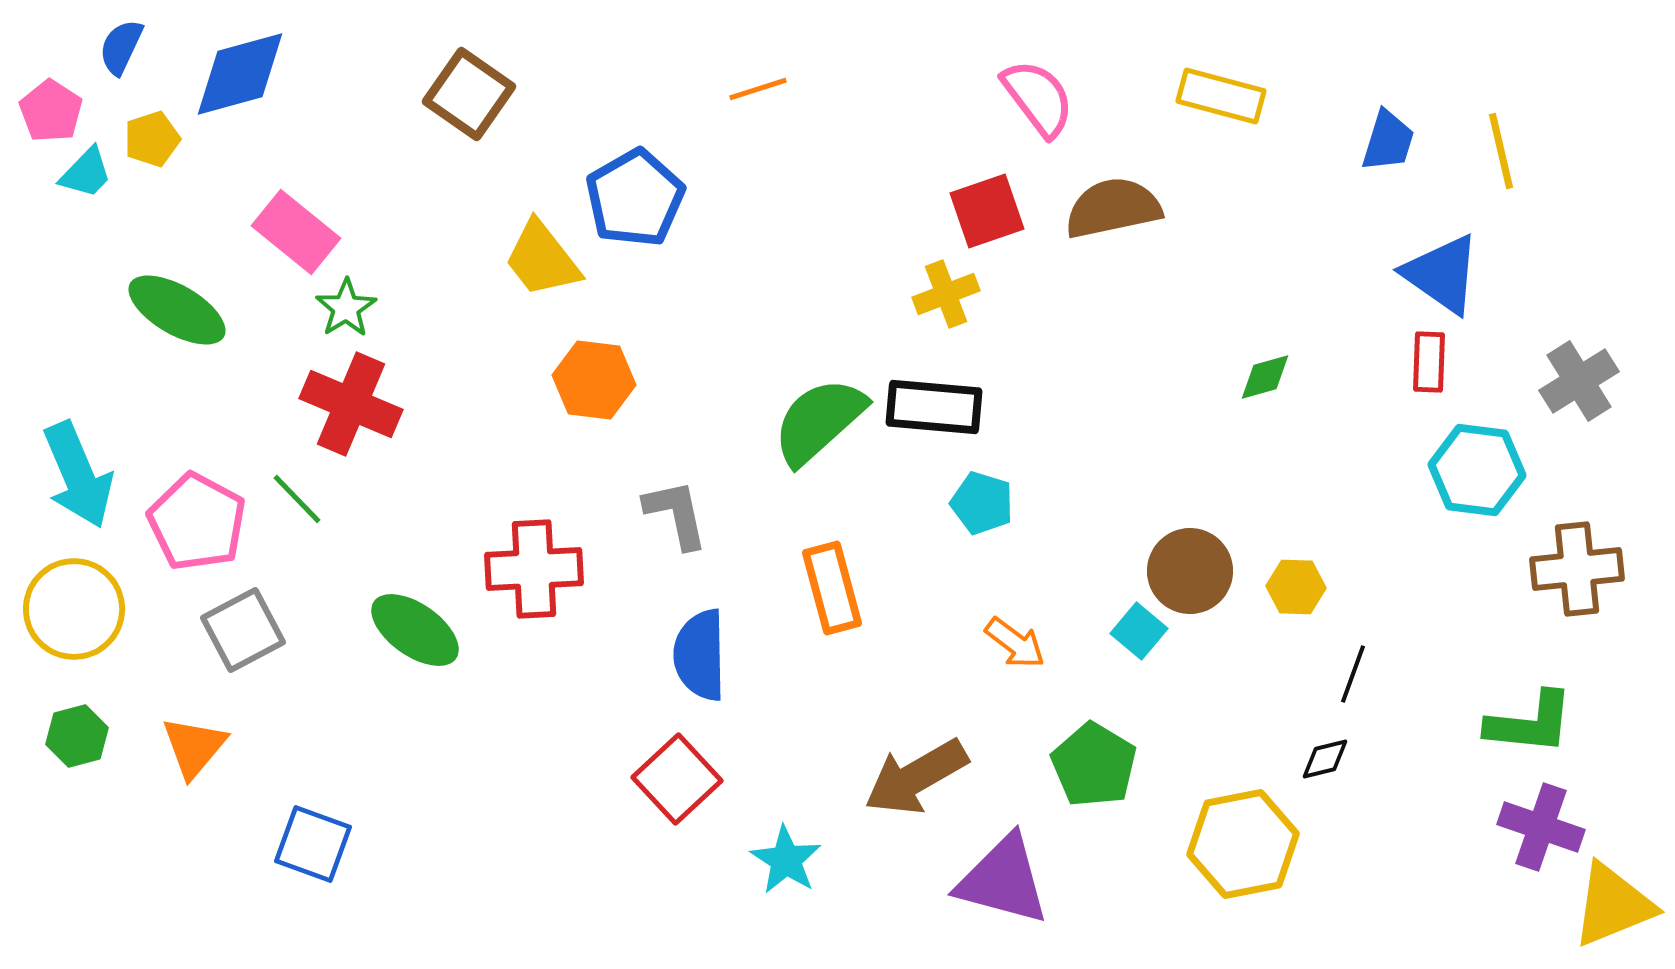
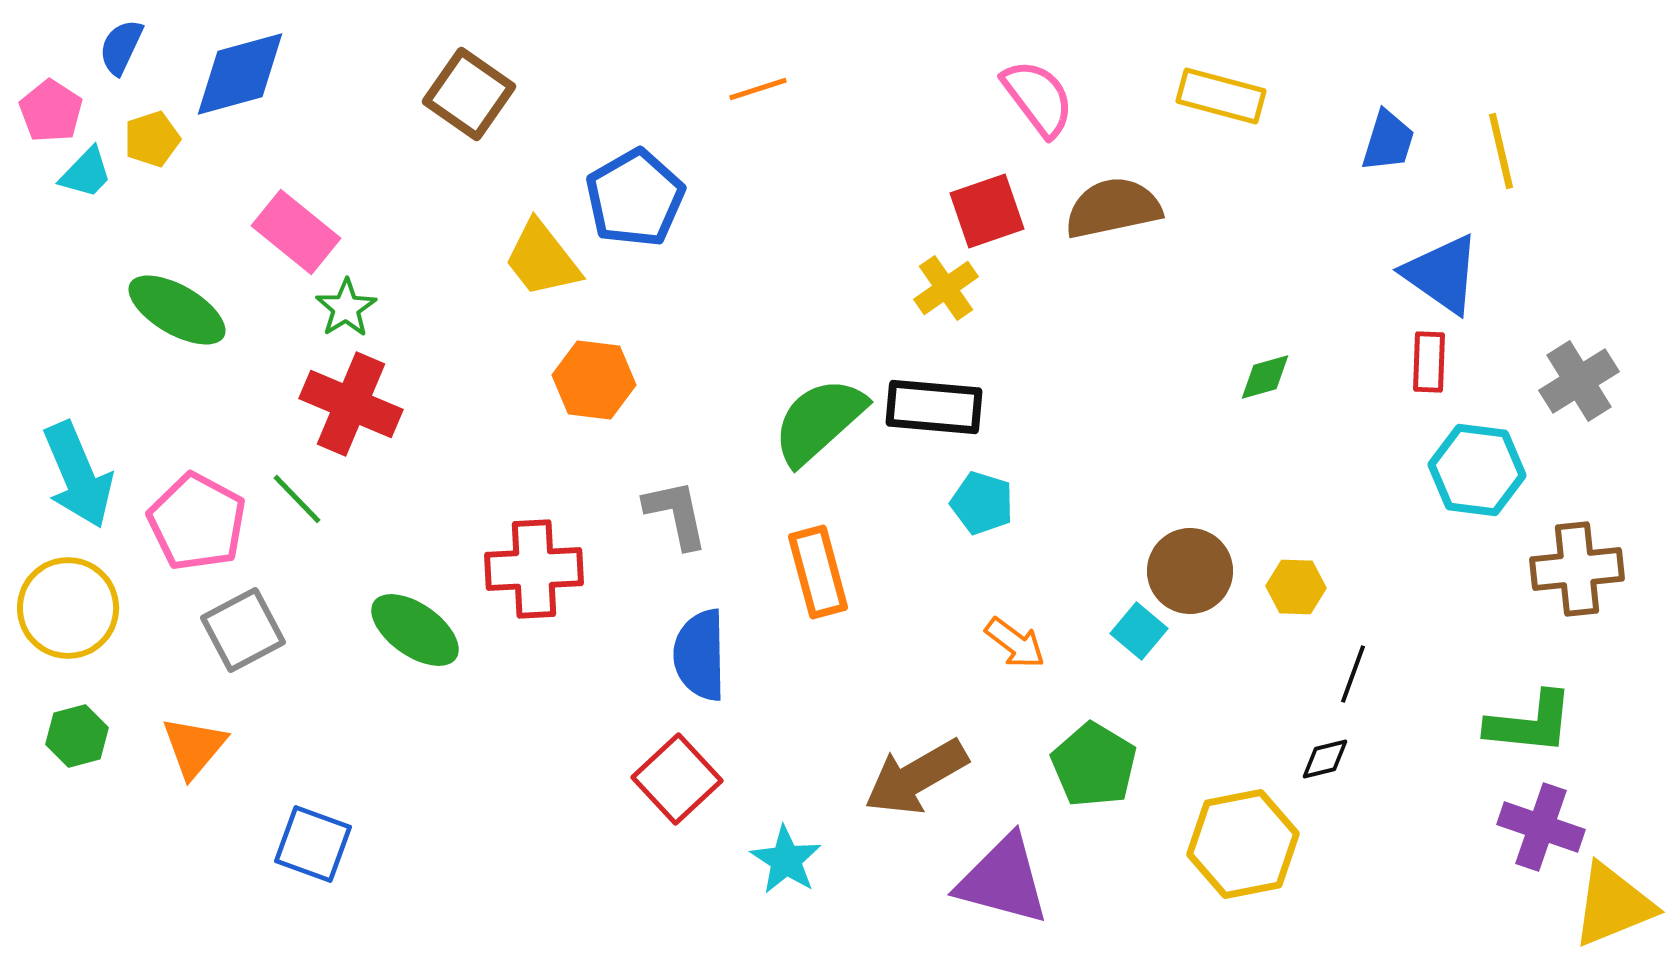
yellow cross at (946, 294): moved 6 px up; rotated 14 degrees counterclockwise
orange rectangle at (832, 588): moved 14 px left, 16 px up
yellow circle at (74, 609): moved 6 px left, 1 px up
